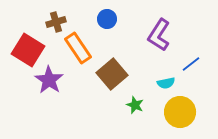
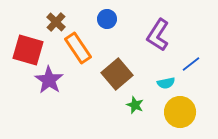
brown cross: rotated 30 degrees counterclockwise
purple L-shape: moved 1 px left
red square: rotated 16 degrees counterclockwise
brown square: moved 5 px right
